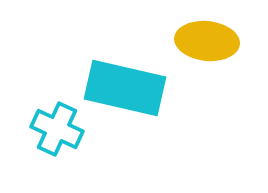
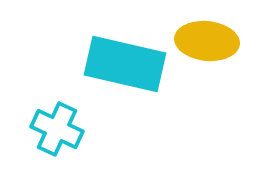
cyan rectangle: moved 24 px up
